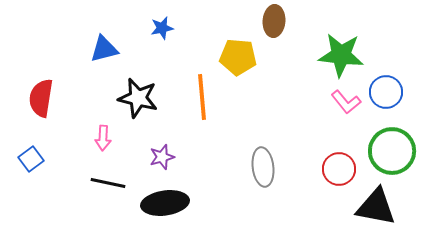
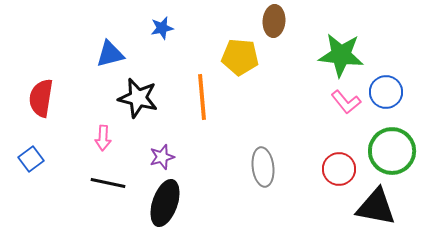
blue triangle: moved 6 px right, 5 px down
yellow pentagon: moved 2 px right
black ellipse: rotated 63 degrees counterclockwise
